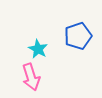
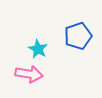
pink arrow: moved 2 px left, 3 px up; rotated 64 degrees counterclockwise
